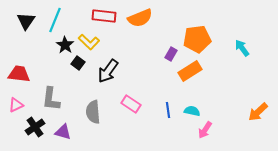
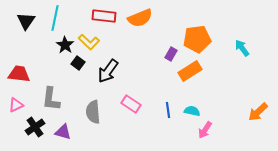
cyan line: moved 2 px up; rotated 10 degrees counterclockwise
